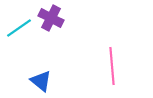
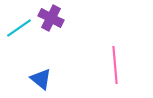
pink line: moved 3 px right, 1 px up
blue triangle: moved 2 px up
